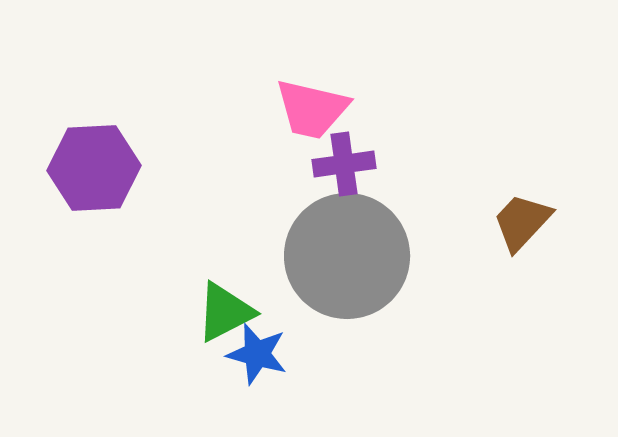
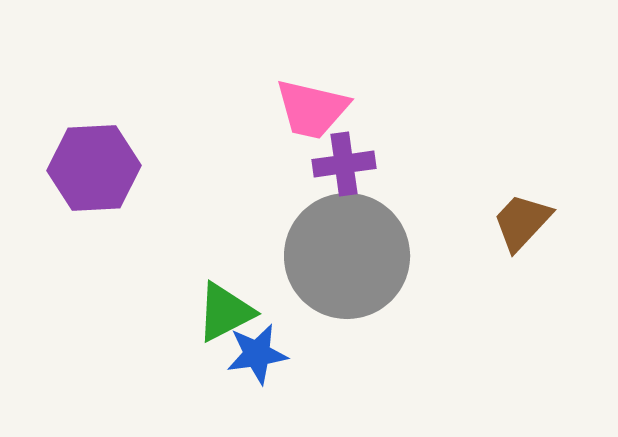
blue star: rotated 24 degrees counterclockwise
